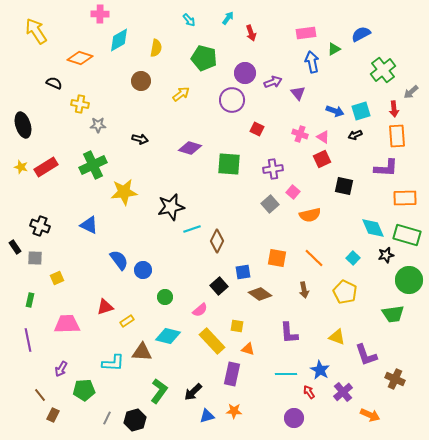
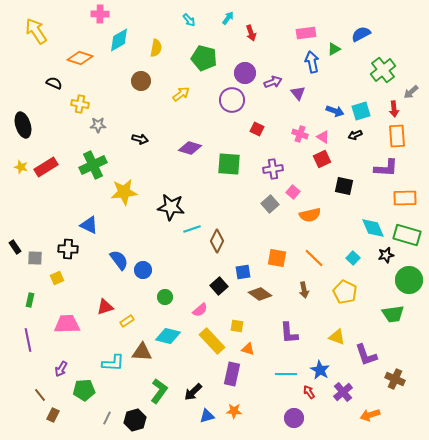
black star at (171, 207): rotated 20 degrees clockwise
black cross at (40, 226): moved 28 px right, 23 px down; rotated 18 degrees counterclockwise
orange arrow at (370, 415): rotated 138 degrees clockwise
